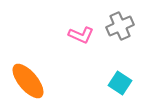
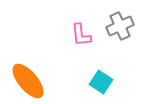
pink L-shape: rotated 60 degrees clockwise
cyan square: moved 19 px left, 1 px up
